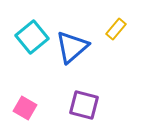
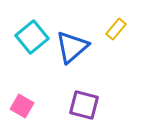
pink square: moved 3 px left, 2 px up
